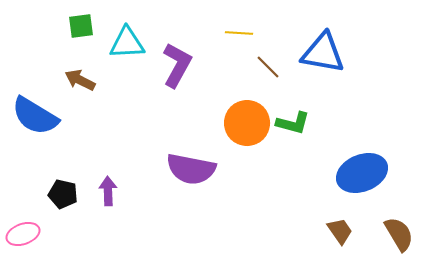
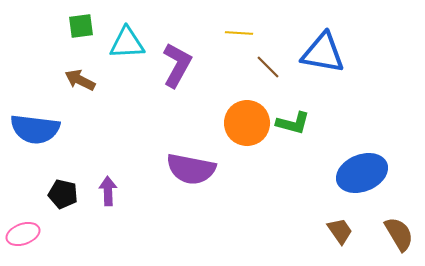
blue semicircle: moved 13 px down; rotated 24 degrees counterclockwise
